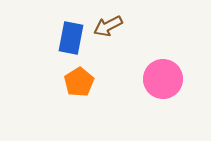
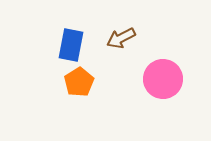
brown arrow: moved 13 px right, 12 px down
blue rectangle: moved 7 px down
